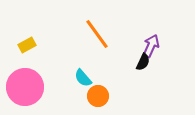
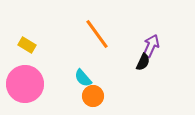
yellow rectangle: rotated 60 degrees clockwise
pink circle: moved 3 px up
orange circle: moved 5 px left
